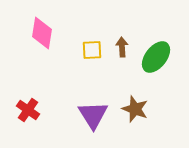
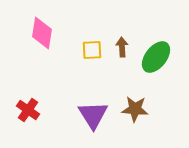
brown star: rotated 16 degrees counterclockwise
